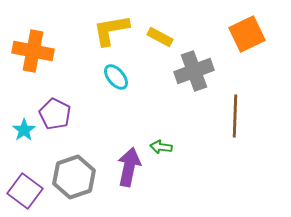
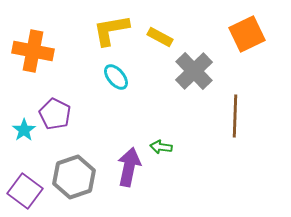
gray cross: rotated 24 degrees counterclockwise
